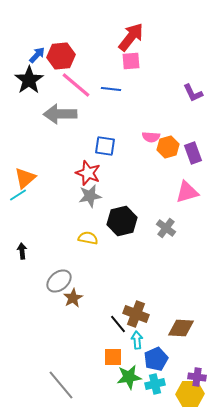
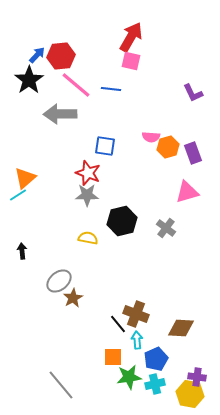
red arrow: rotated 8 degrees counterclockwise
pink square: rotated 18 degrees clockwise
gray star: moved 3 px left, 1 px up; rotated 10 degrees clockwise
yellow hexagon: rotated 12 degrees clockwise
